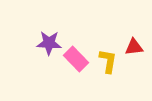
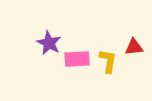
purple star: rotated 25 degrees clockwise
pink rectangle: moved 1 px right; rotated 50 degrees counterclockwise
